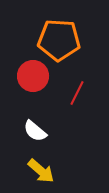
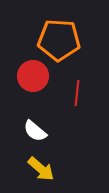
red line: rotated 20 degrees counterclockwise
yellow arrow: moved 2 px up
